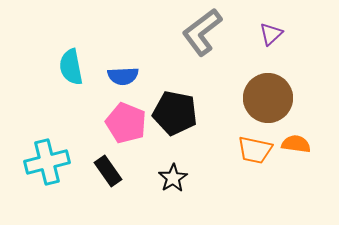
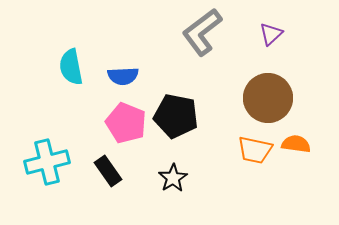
black pentagon: moved 1 px right, 3 px down
